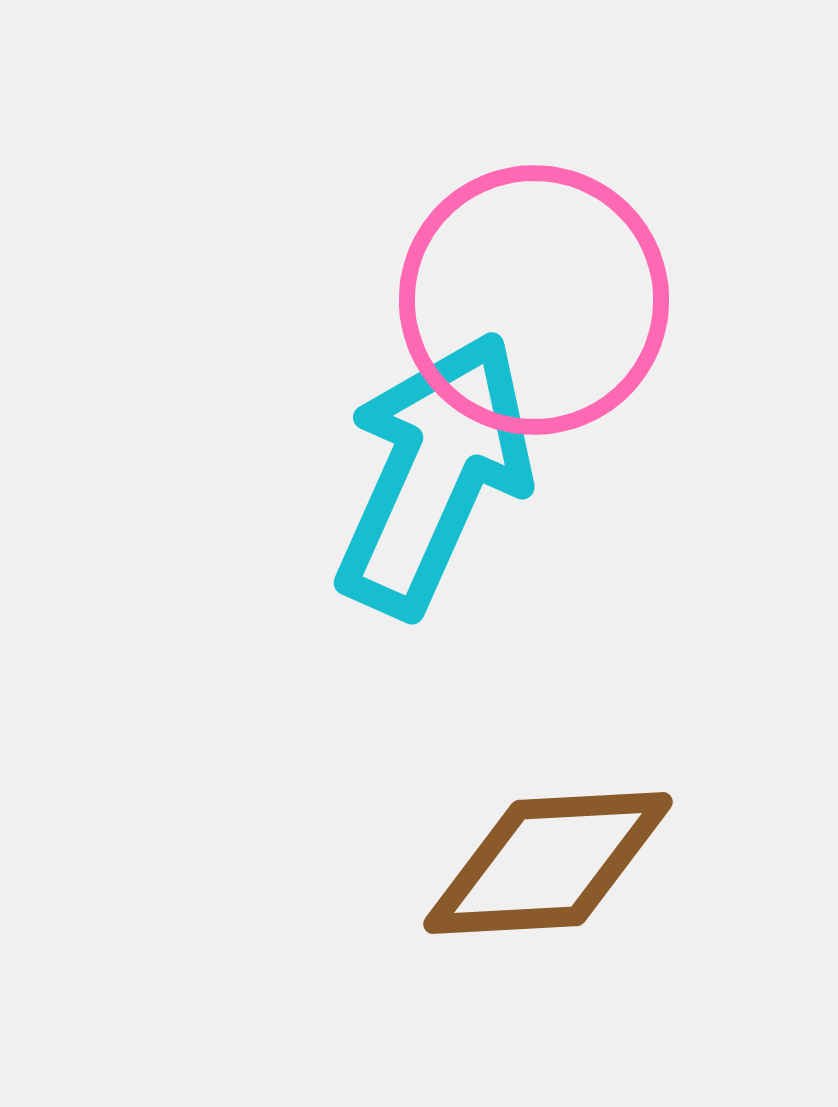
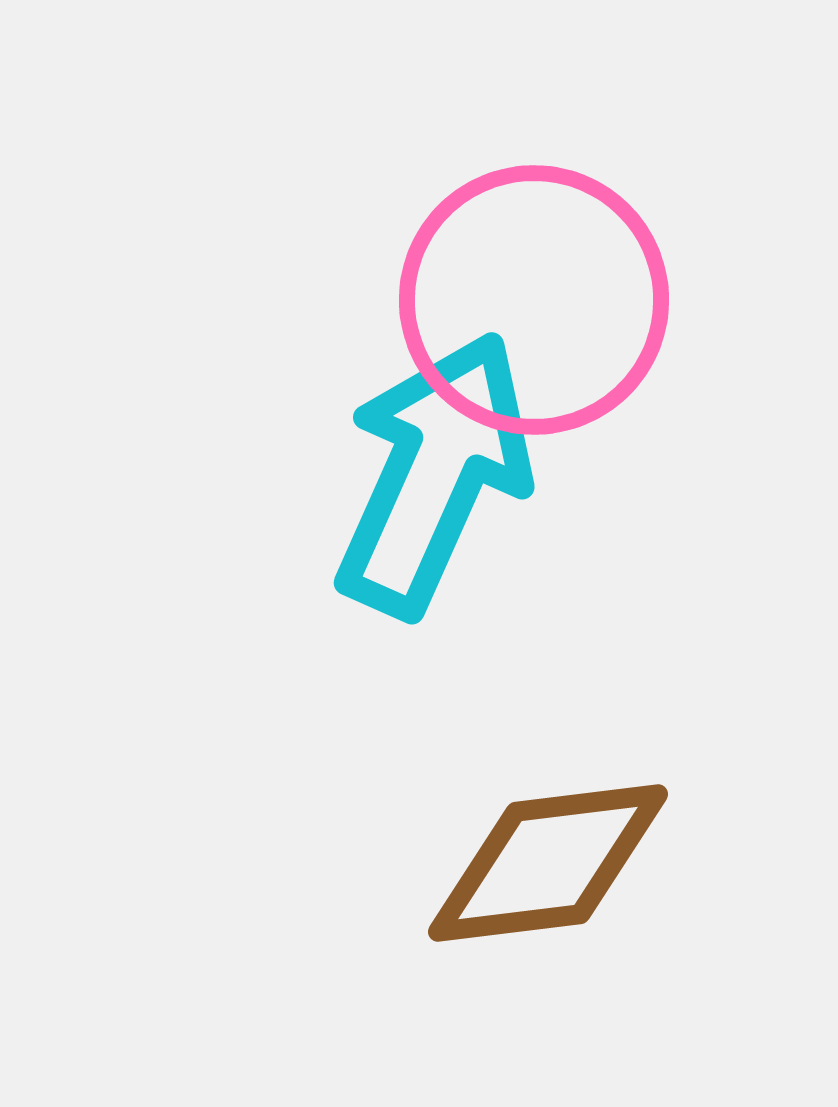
brown diamond: rotated 4 degrees counterclockwise
